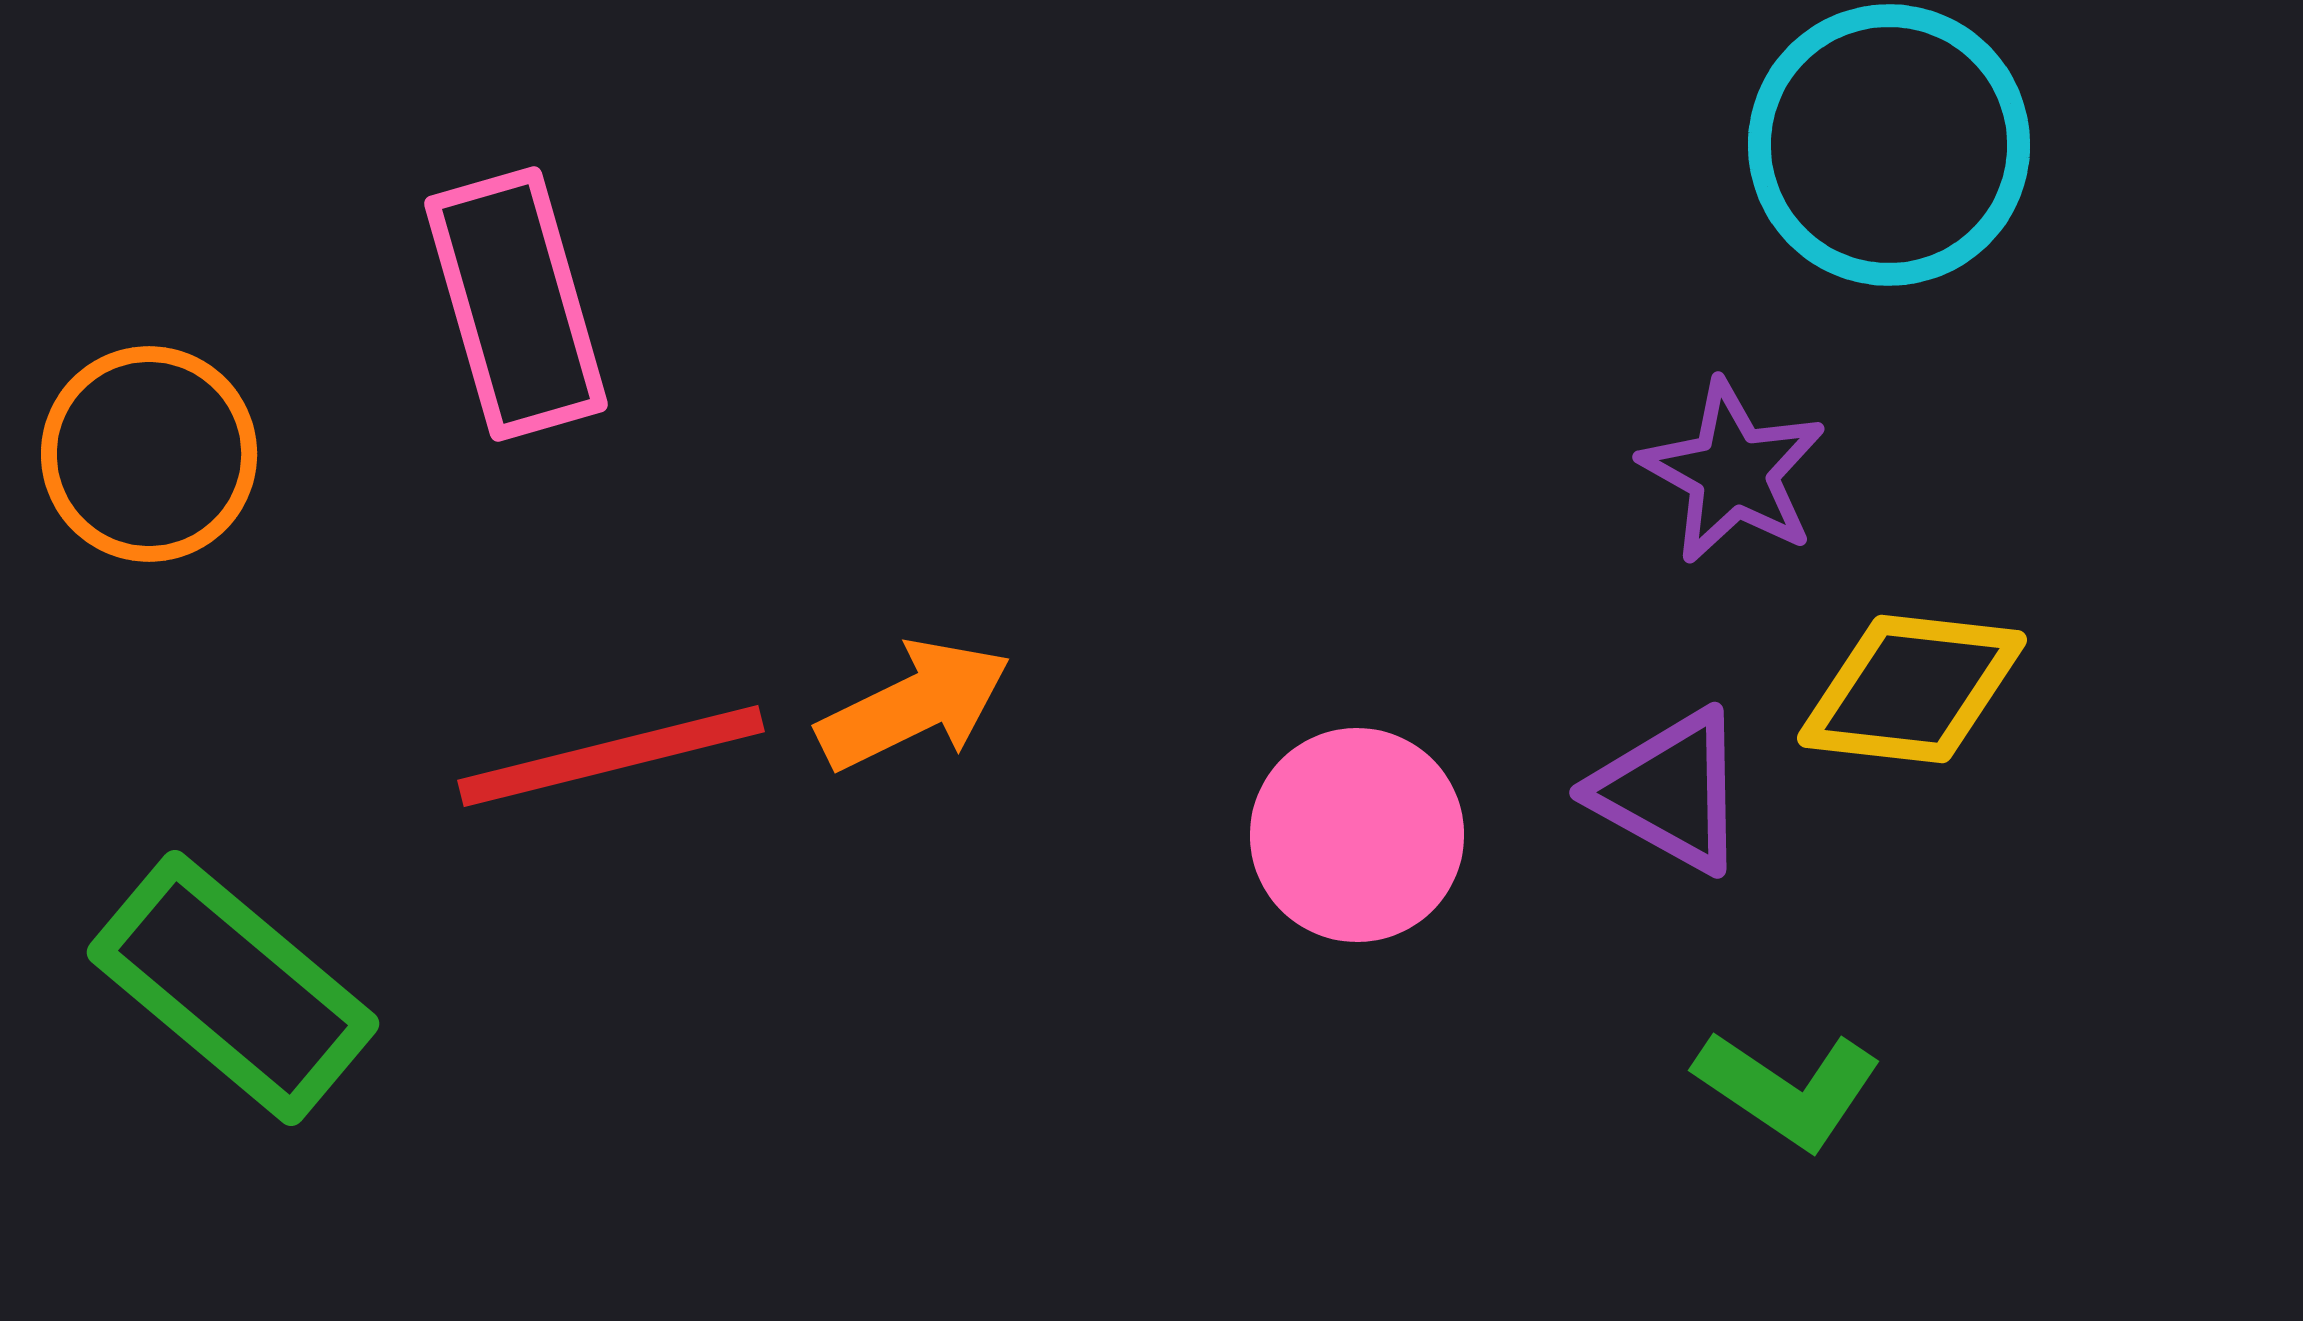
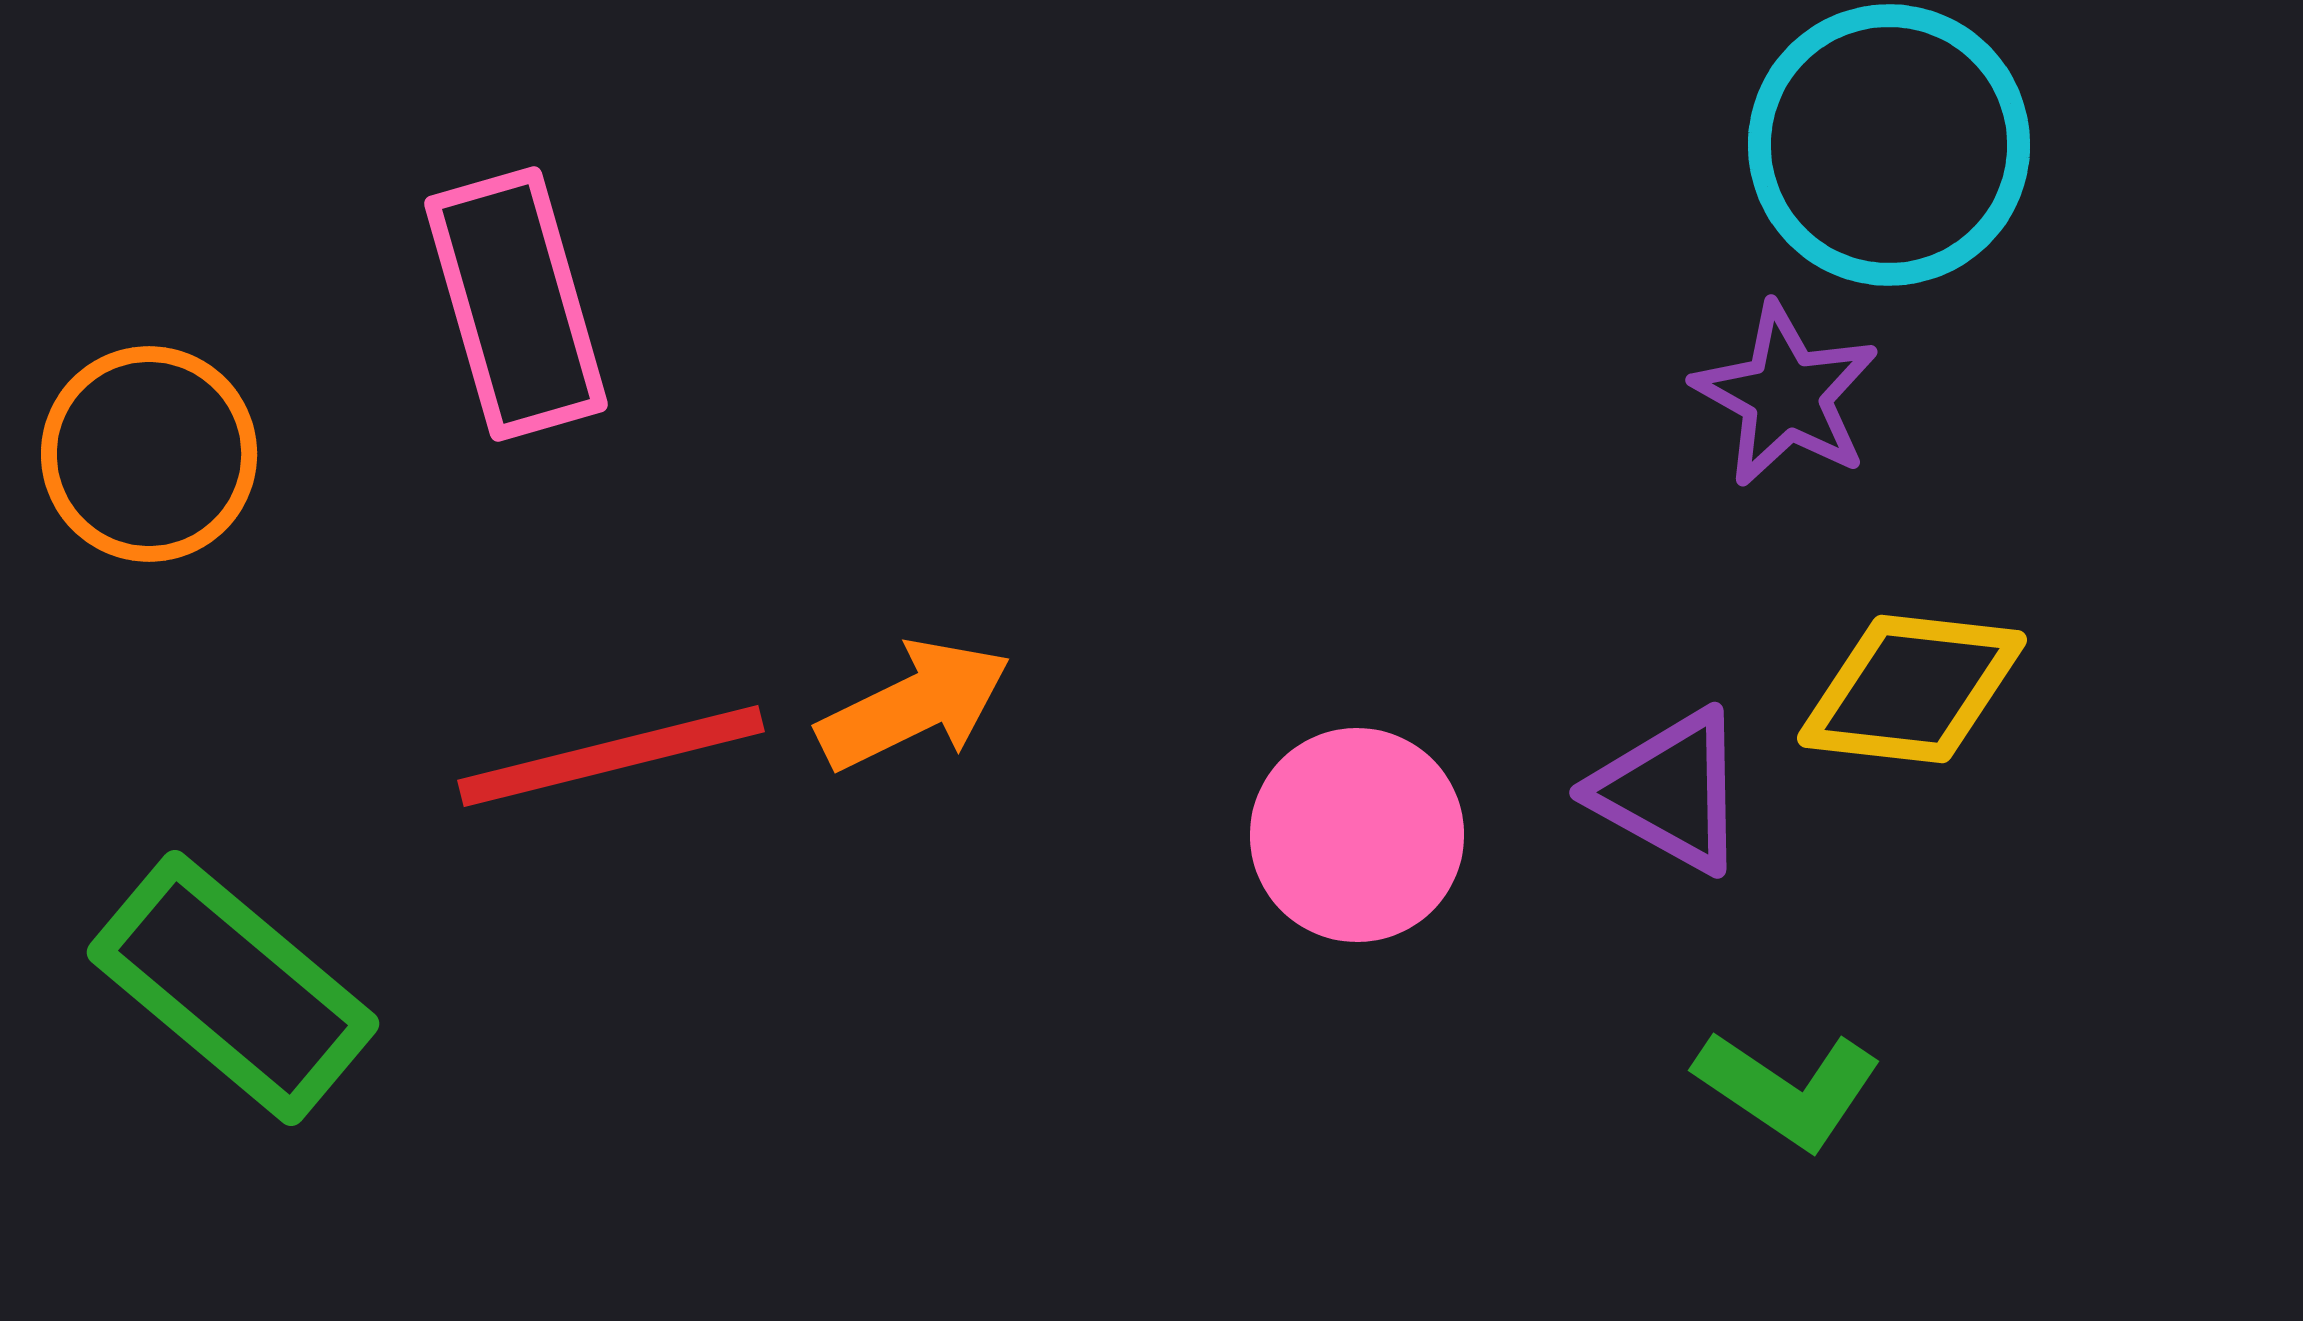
purple star: moved 53 px right, 77 px up
